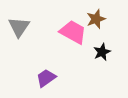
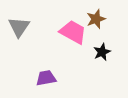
purple trapezoid: rotated 25 degrees clockwise
